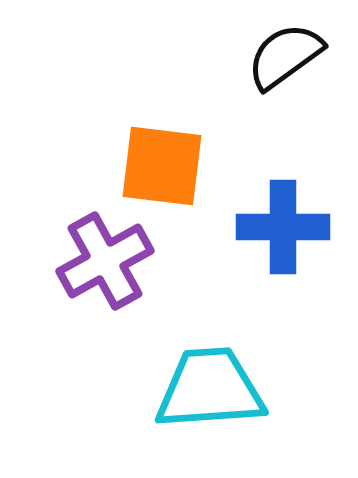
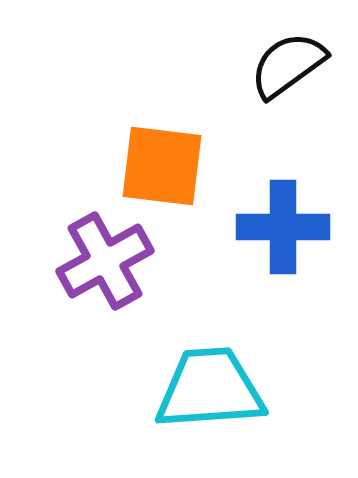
black semicircle: moved 3 px right, 9 px down
